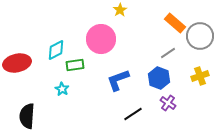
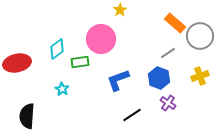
cyan diamond: moved 1 px right, 1 px up; rotated 10 degrees counterclockwise
green rectangle: moved 5 px right, 3 px up
black line: moved 1 px left, 1 px down
